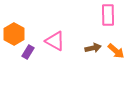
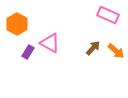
pink rectangle: rotated 65 degrees counterclockwise
orange hexagon: moved 3 px right, 10 px up
pink triangle: moved 5 px left, 2 px down
brown arrow: rotated 35 degrees counterclockwise
